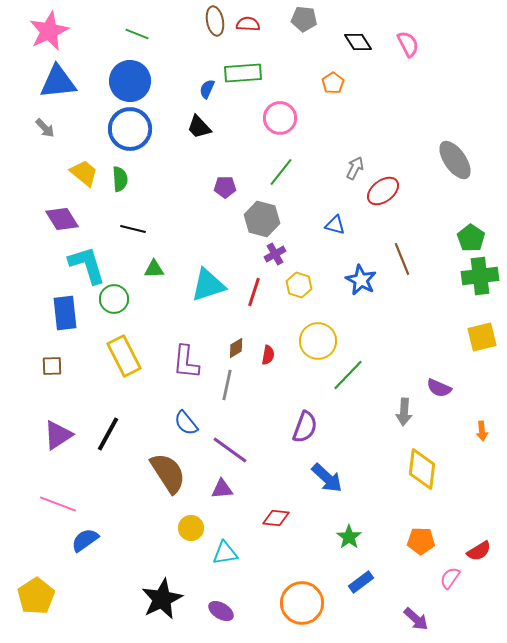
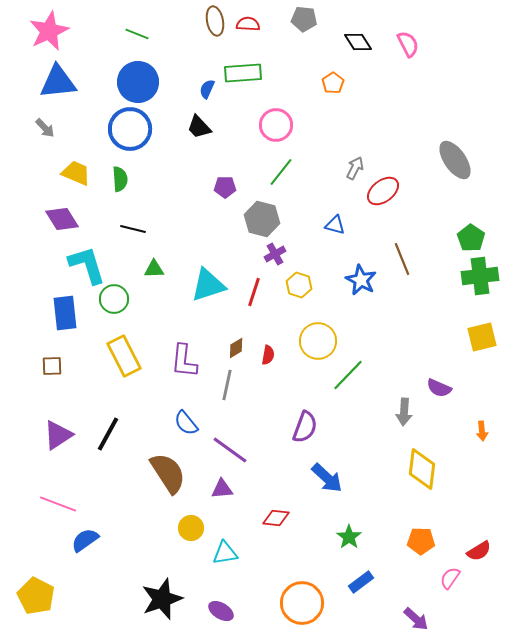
blue circle at (130, 81): moved 8 px right, 1 px down
pink circle at (280, 118): moved 4 px left, 7 px down
yellow trapezoid at (84, 173): moved 8 px left; rotated 16 degrees counterclockwise
purple L-shape at (186, 362): moved 2 px left, 1 px up
yellow pentagon at (36, 596): rotated 12 degrees counterclockwise
black star at (162, 599): rotated 6 degrees clockwise
